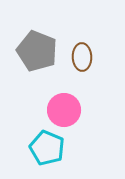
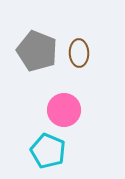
brown ellipse: moved 3 px left, 4 px up
cyan pentagon: moved 1 px right, 3 px down
